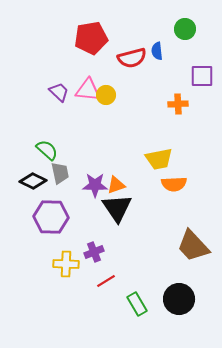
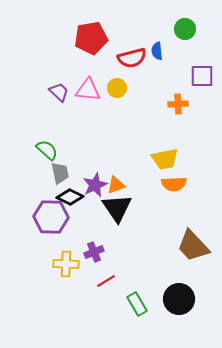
yellow circle: moved 11 px right, 7 px up
yellow trapezoid: moved 6 px right
black diamond: moved 37 px right, 16 px down
purple star: rotated 25 degrees counterclockwise
